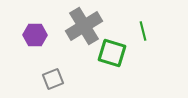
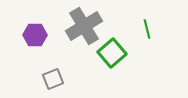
green line: moved 4 px right, 2 px up
green square: rotated 32 degrees clockwise
